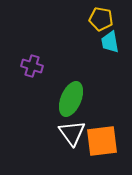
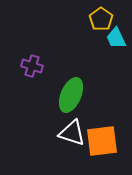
yellow pentagon: rotated 25 degrees clockwise
cyan trapezoid: moved 6 px right, 4 px up; rotated 15 degrees counterclockwise
green ellipse: moved 4 px up
white triangle: rotated 36 degrees counterclockwise
